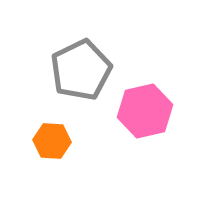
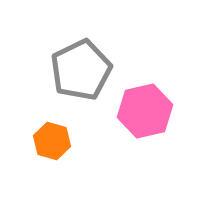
orange hexagon: rotated 12 degrees clockwise
